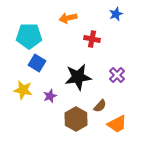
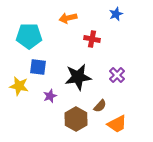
blue square: moved 1 px right, 4 px down; rotated 24 degrees counterclockwise
yellow star: moved 4 px left, 4 px up
